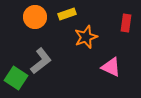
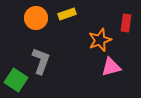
orange circle: moved 1 px right, 1 px down
orange star: moved 14 px right, 3 px down
gray L-shape: rotated 32 degrees counterclockwise
pink triangle: rotated 40 degrees counterclockwise
green square: moved 2 px down
